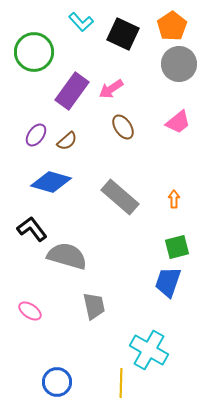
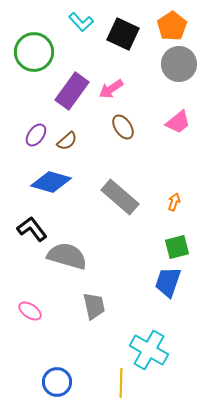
orange arrow: moved 3 px down; rotated 18 degrees clockwise
